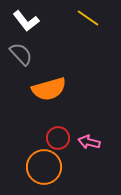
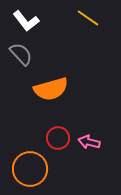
orange semicircle: moved 2 px right
orange circle: moved 14 px left, 2 px down
